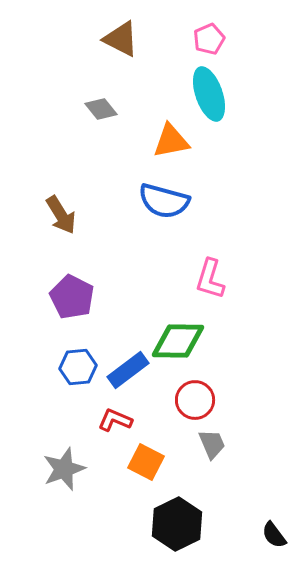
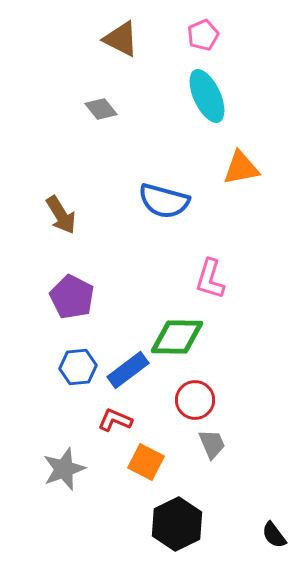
pink pentagon: moved 6 px left, 4 px up
cyan ellipse: moved 2 px left, 2 px down; rotated 6 degrees counterclockwise
orange triangle: moved 70 px right, 27 px down
green diamond: moved 1 px left, 4 px up
